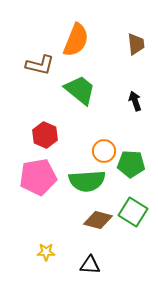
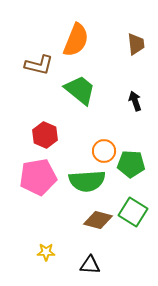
brown L-shape: moved 1 px left
